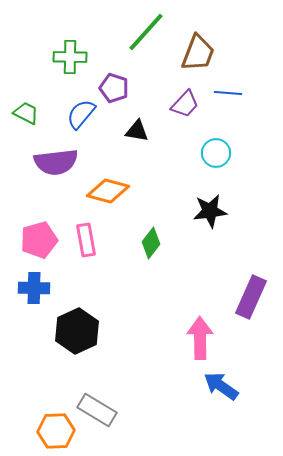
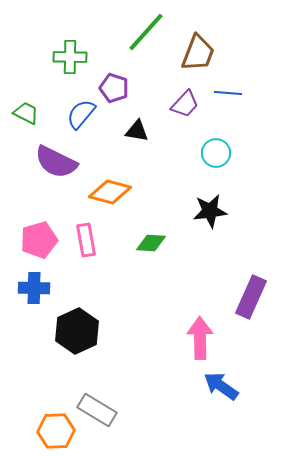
purple semicircle: rotated 33 degrees clockwise
orange diamond: moved 2 px right, 1 px down
green diamond: rotated 56 degrees clockwise
